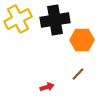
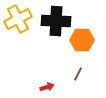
black cross: moved 1 px right, 1 px down; rotated 12 degrees clockwise
brown line: rotated 16 degrees counterclockwise
